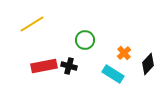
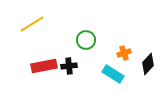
green circle: moved 1 px right
orange cross: rotated 24 degrees clockwise
black cross: rotated 21 degrees counterclockwise
